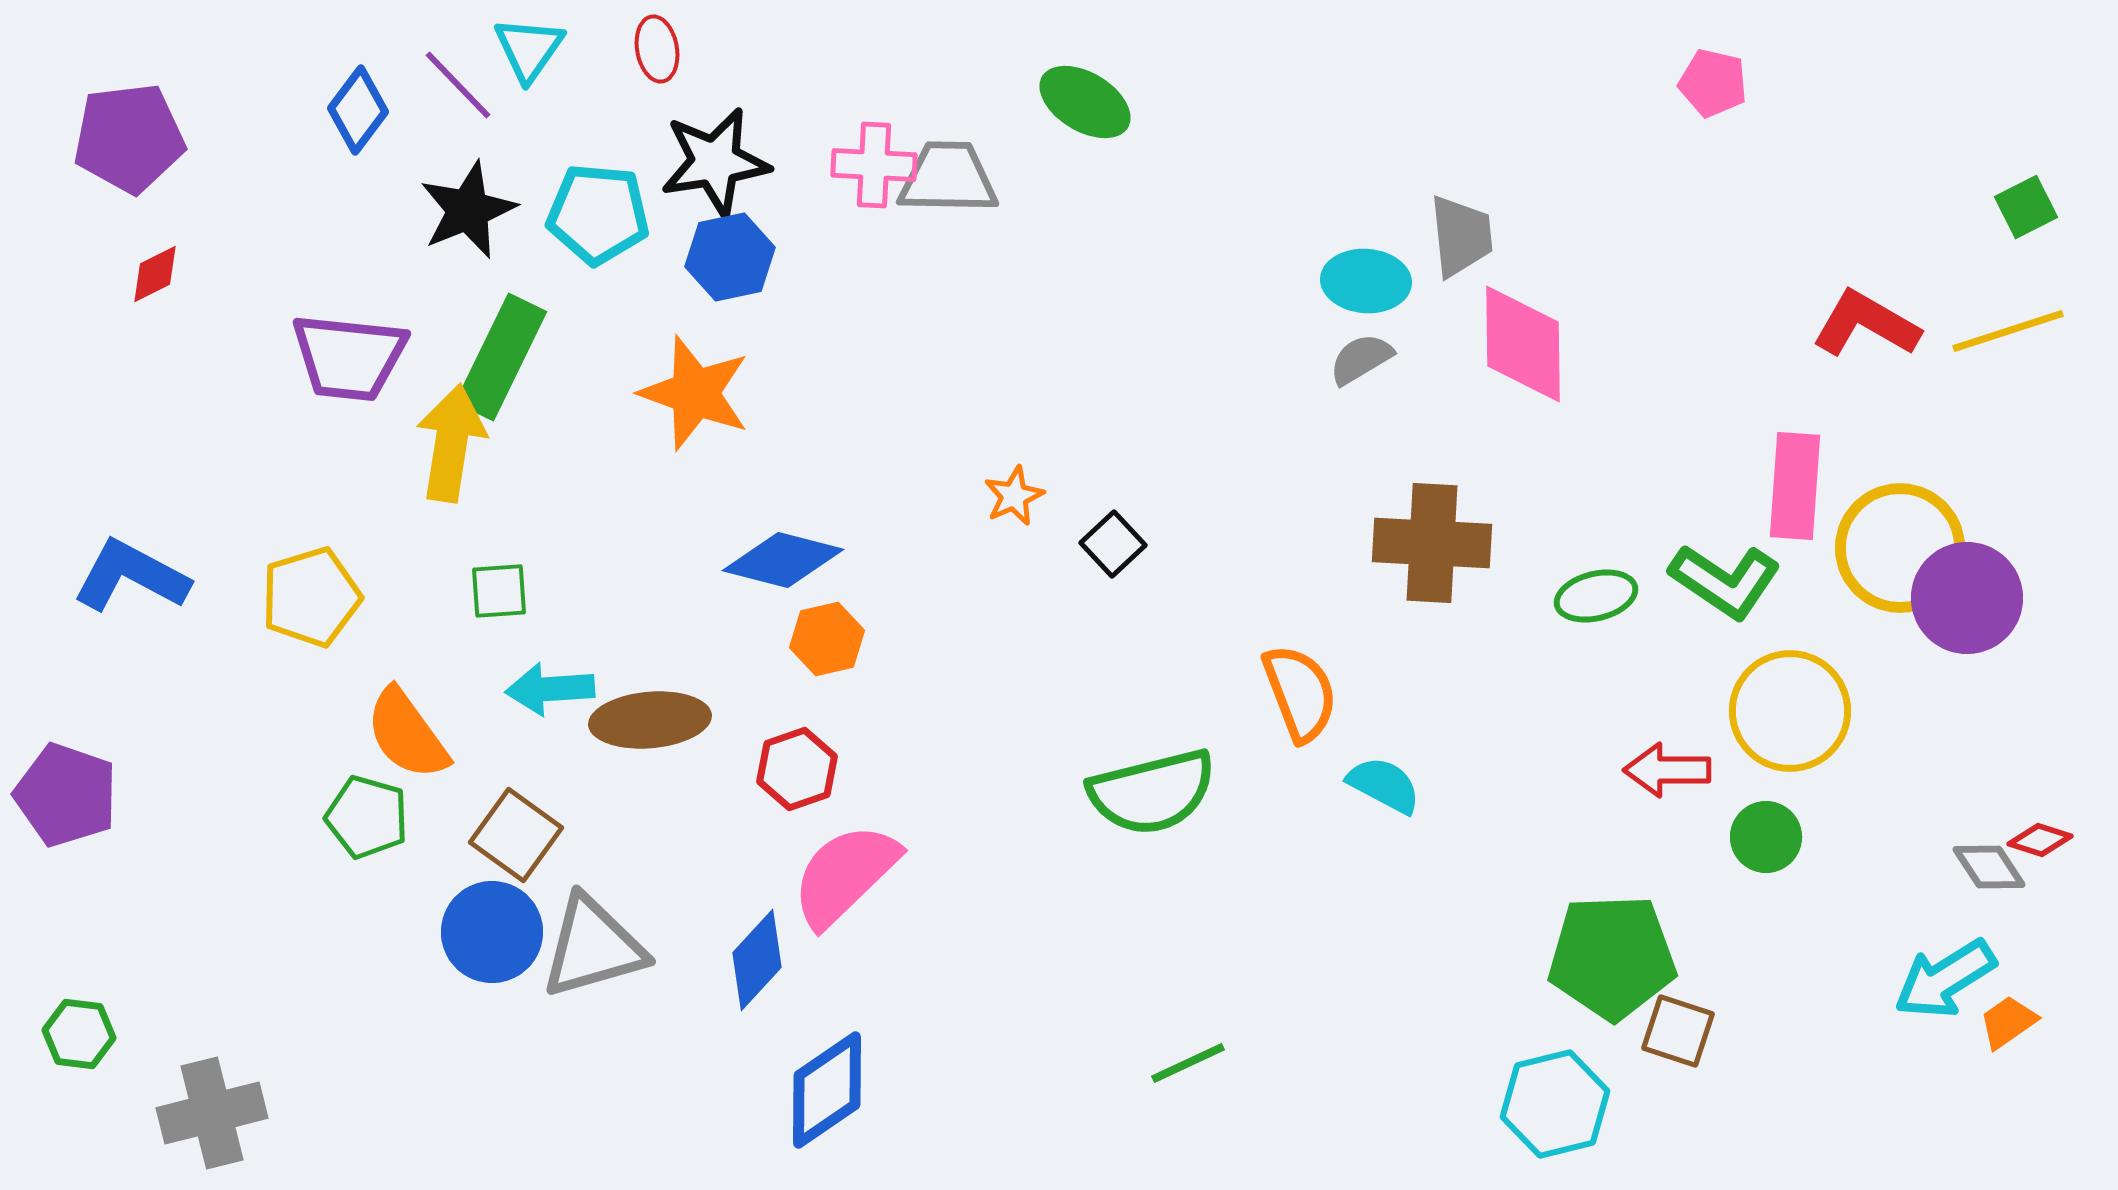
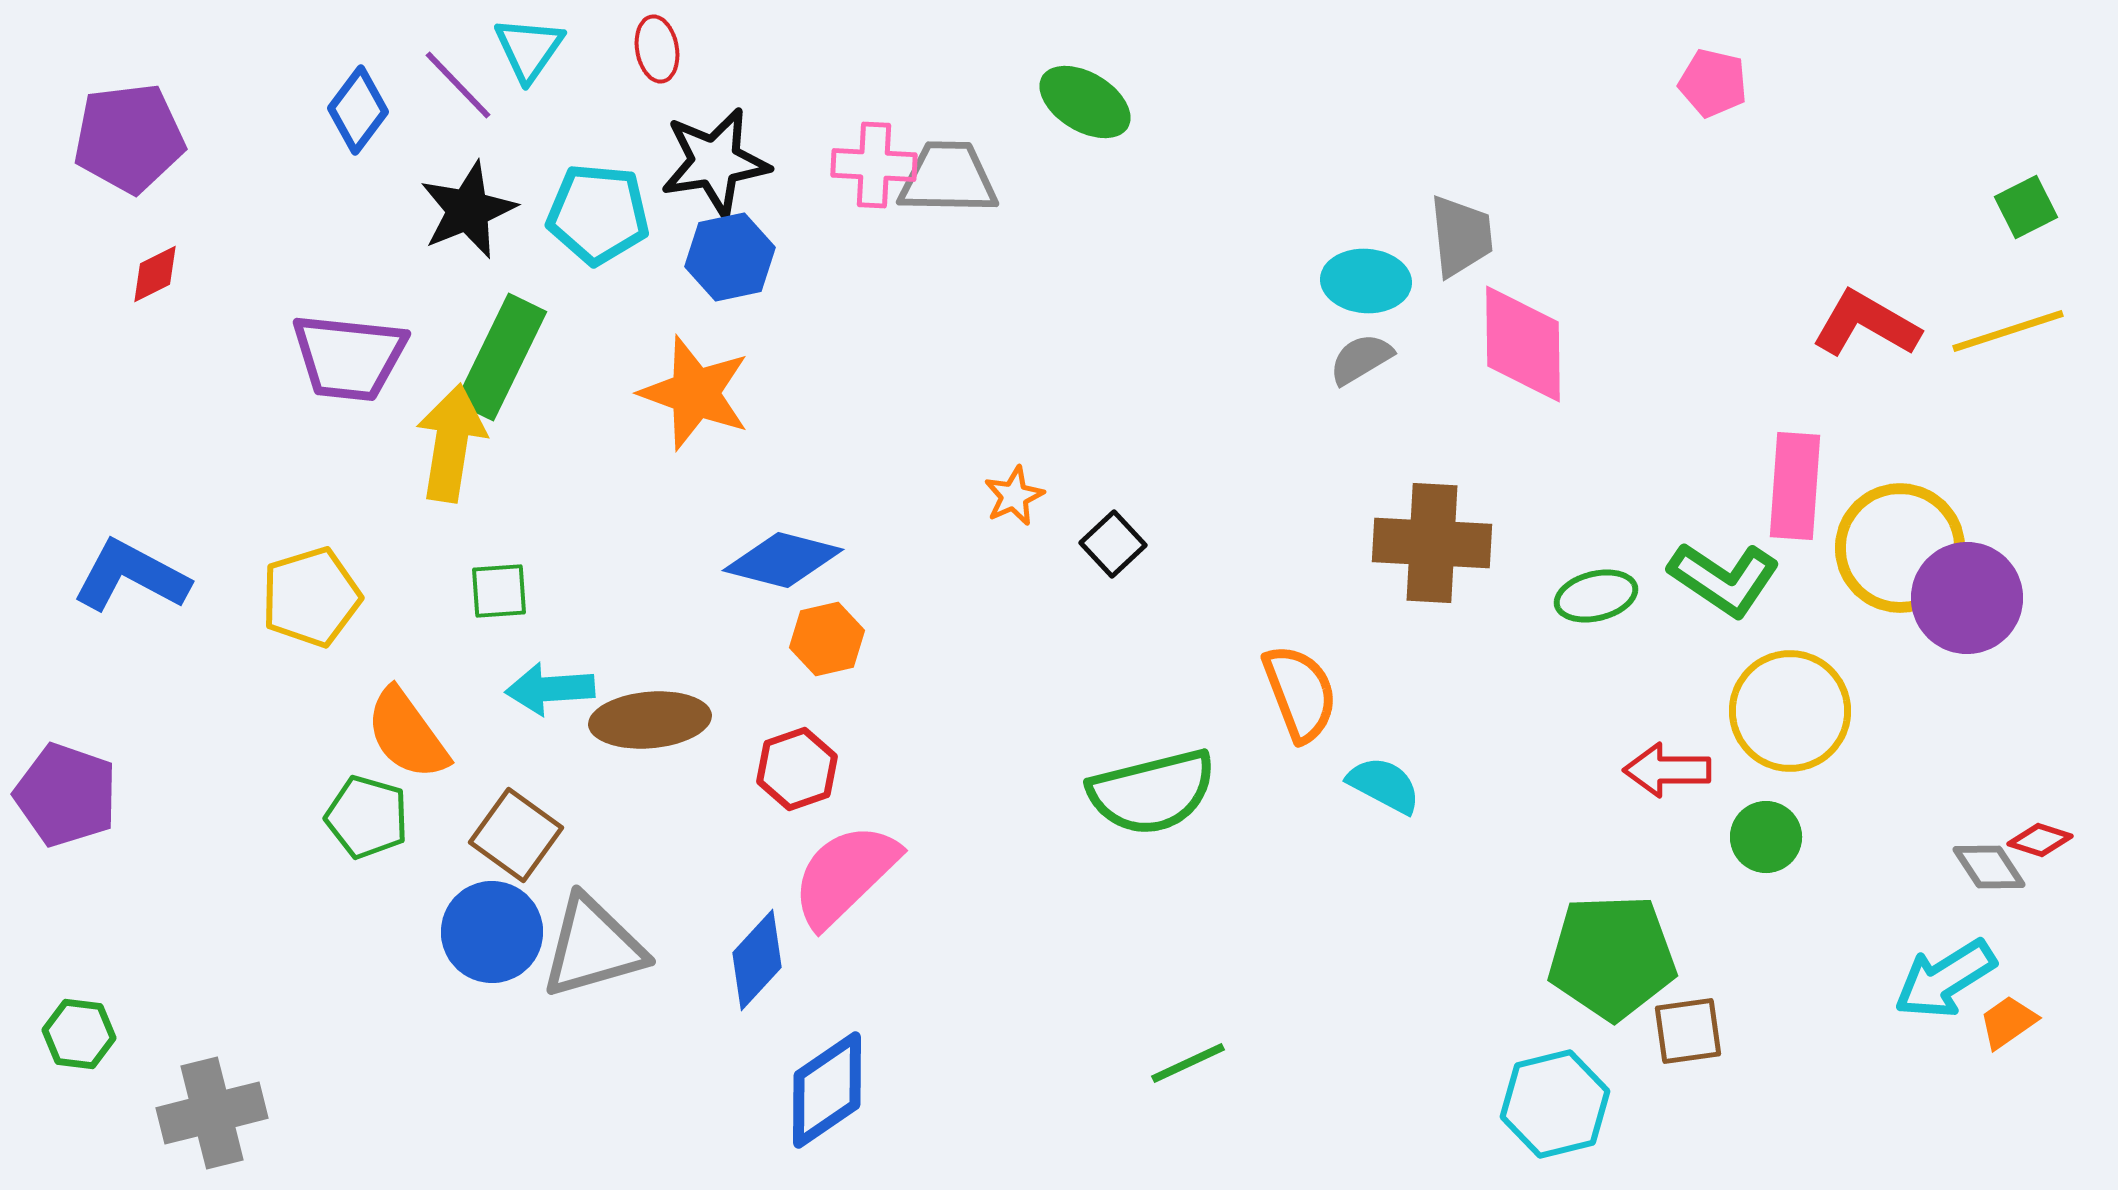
green L-shape at (1725, 581): moved 1 px left, 2 px up
brown square at (1678, 1031): moved 10 px right; rotated 26 degrees counterclockwise
